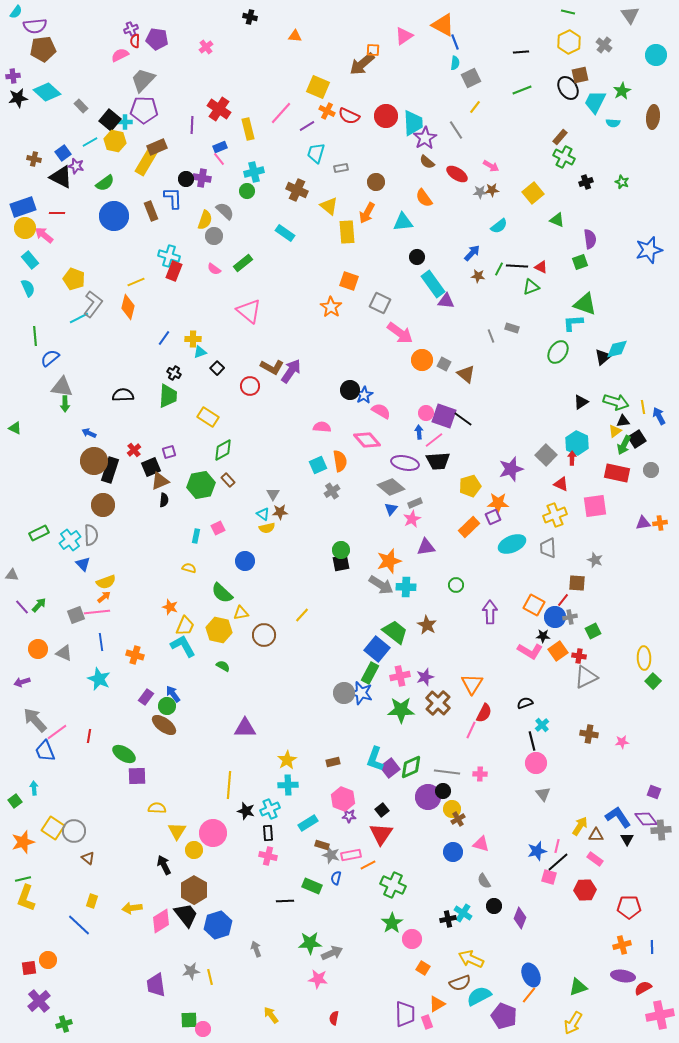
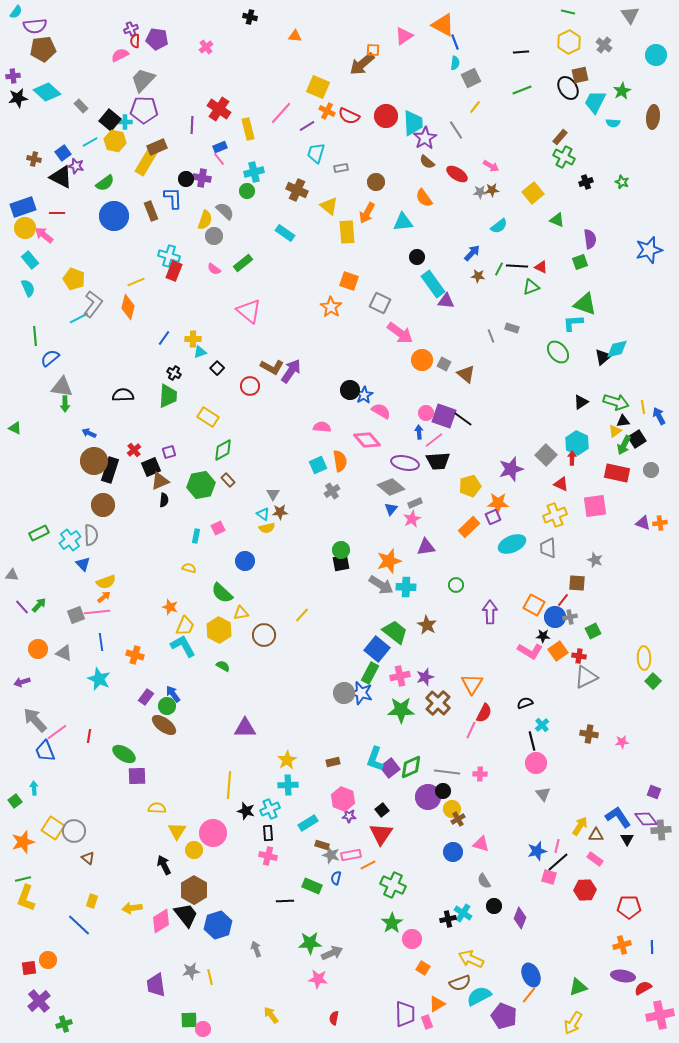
green ellipse at (558, 352): rotated 75 degrees counterclockwise
purple triangle at (643, 523): rotated 28 degrees clockwise
yellow hexagon at (219, 630): rotated 15 degrees clockwise
